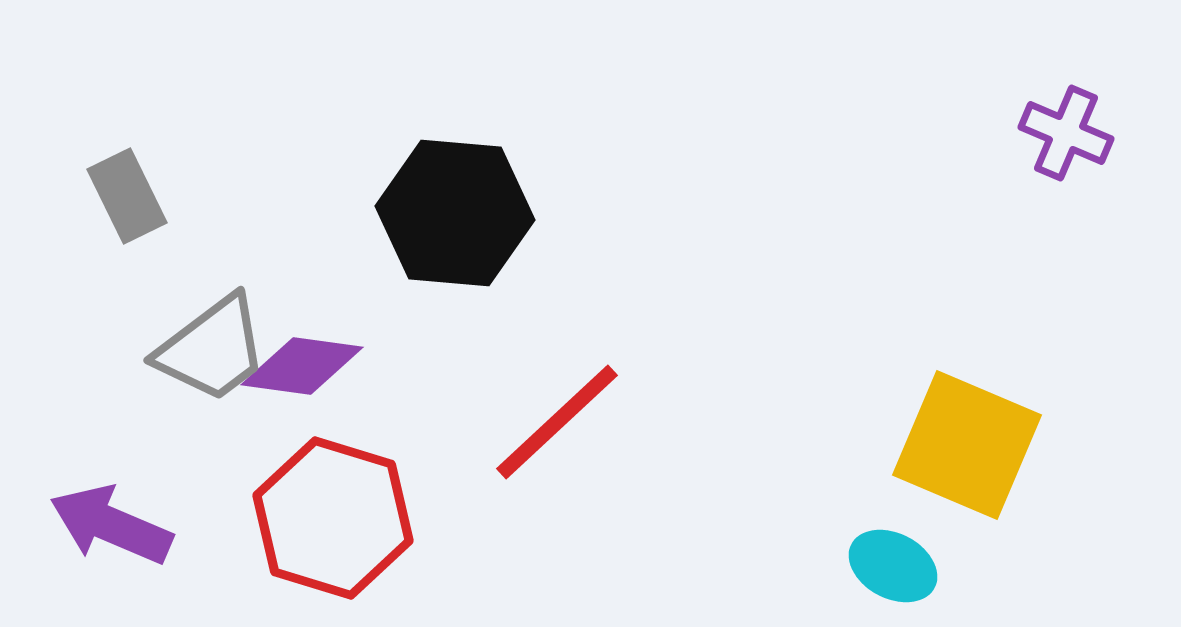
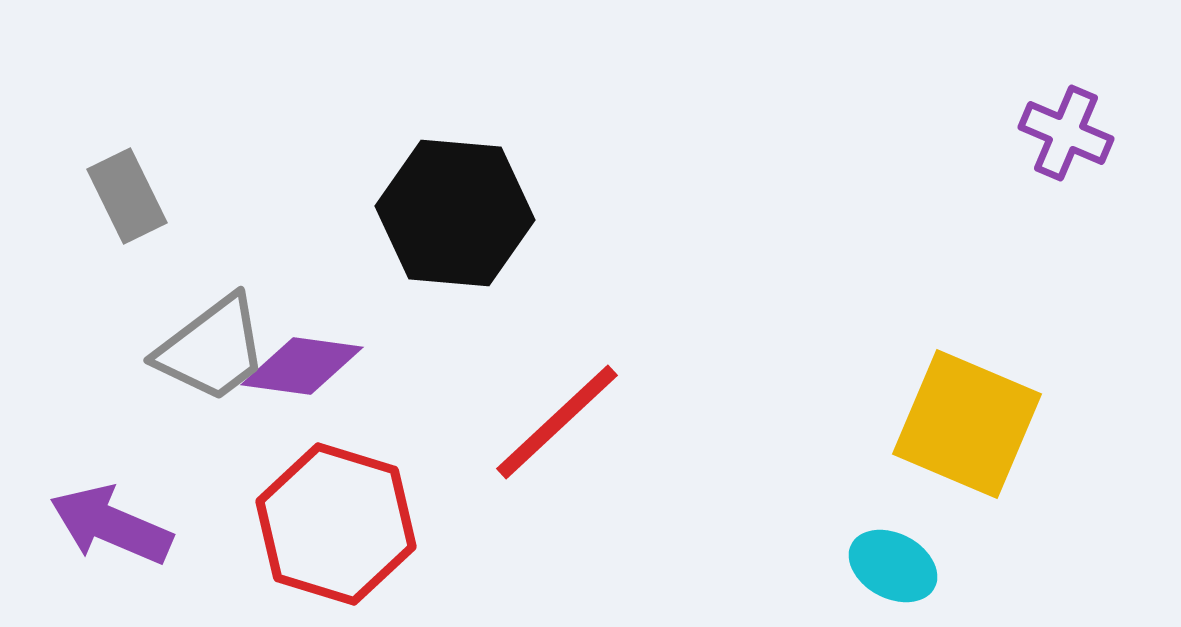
yellow square: moved 21 px up
red hexagon: moved 3 px right, 6 px down
